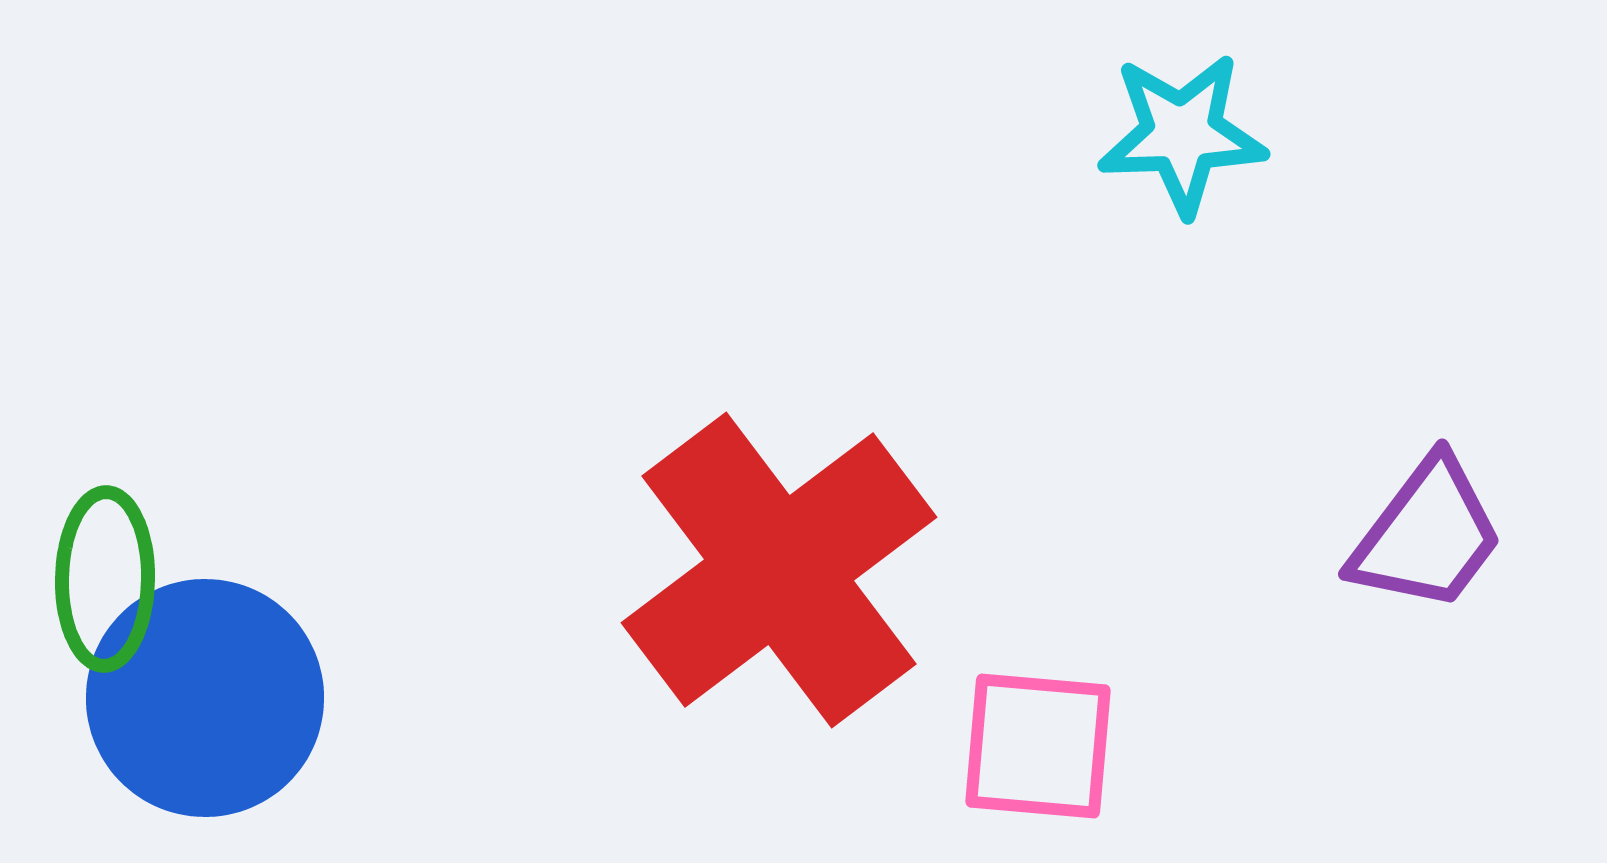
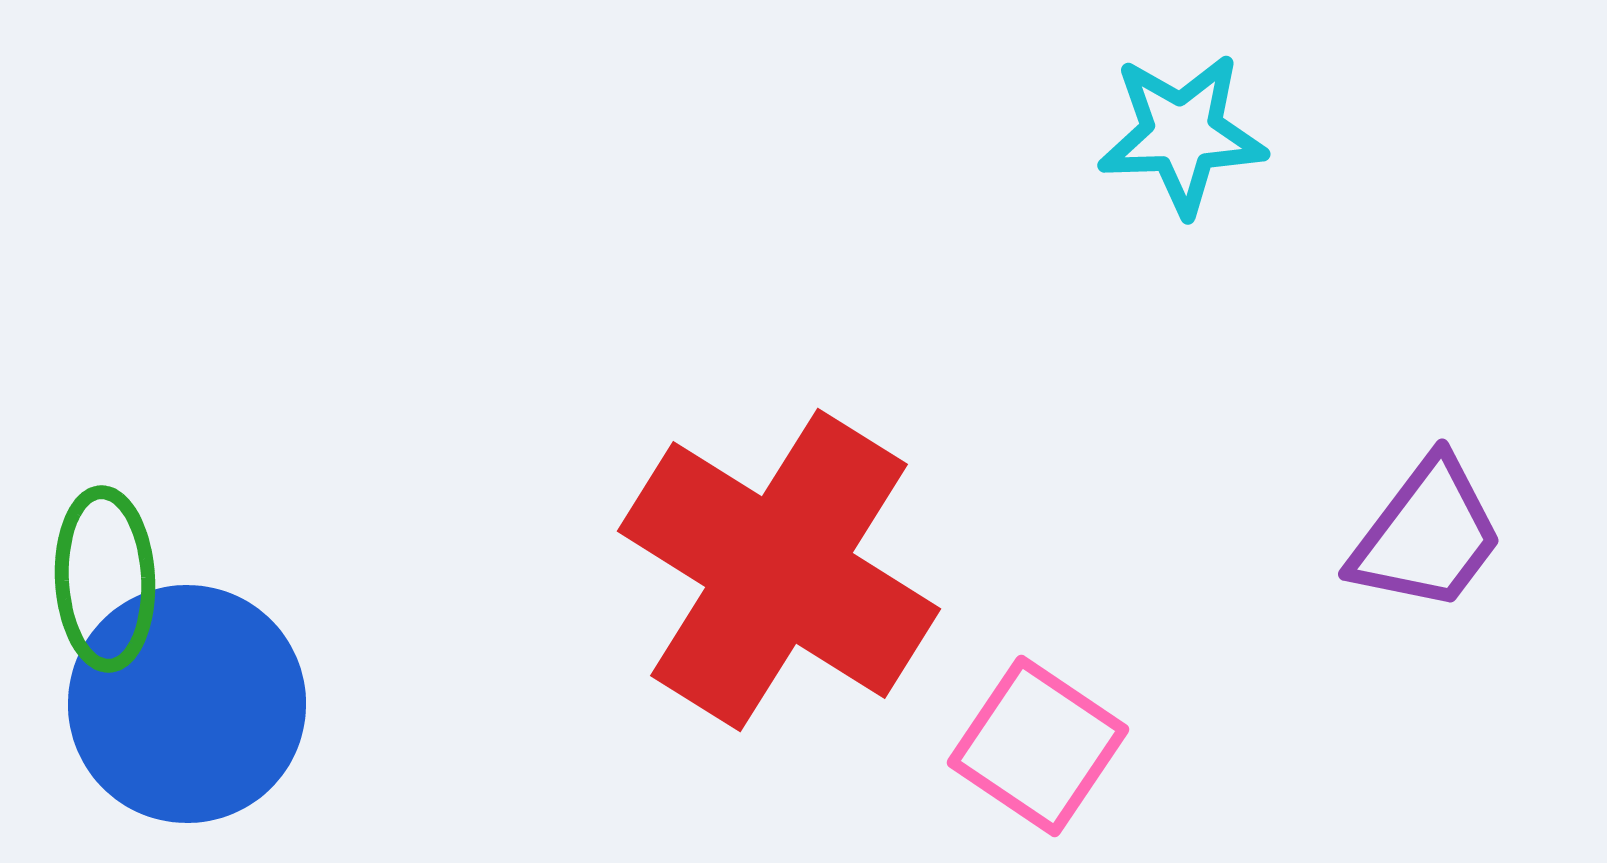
red cross: rotated 21 degrees counterclockwise
green ellipse: rotated 4 degrees counterclockwise
blue circle: moved 18 px left, 6 px down
pink square: rotated 29 degrees clockwise
